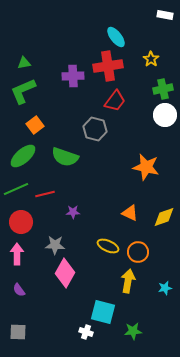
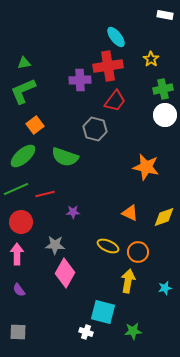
purple cross: moved 7 px right, 4 px down
